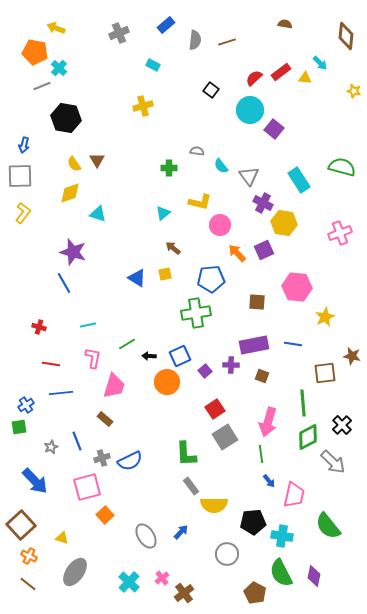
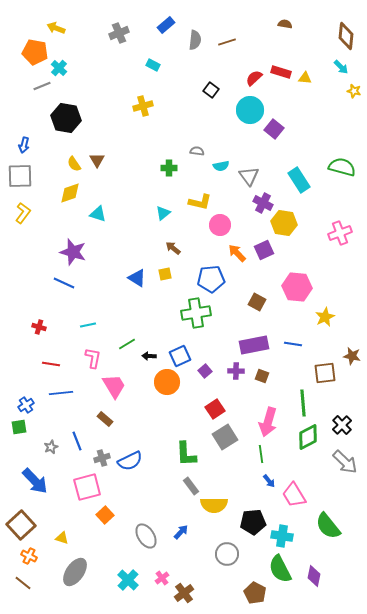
cyan arrow at (320, 63): moved 21 px right, 4 px down
red rectangle at (281, 72): rotated 54 degrees clockwise
cyan semicircle at (221, 166): rotated 63 degrees counterclockwise
blue line at (64, 283): rotated 35 degrees counterclockwise
brown square at (257, 302): rotated 24 degrees clockwise
purple cross at (231, 365): moved 5 px right, 6 px down
pink trapezoid at (114, 386): rotated 48 degrees counterclockwise
gray arrow at (333, 462): moved 12 px right
pink trapezoid at (294, 495): rotated 136 degrees clockwise
green semicircle at (281, 573): moved 1 px left, 4 px up
cyan cross at (129, 582): moved 1 px left, 2 px up
brown line at (28, 584): moved 5 px left, 1 px up
